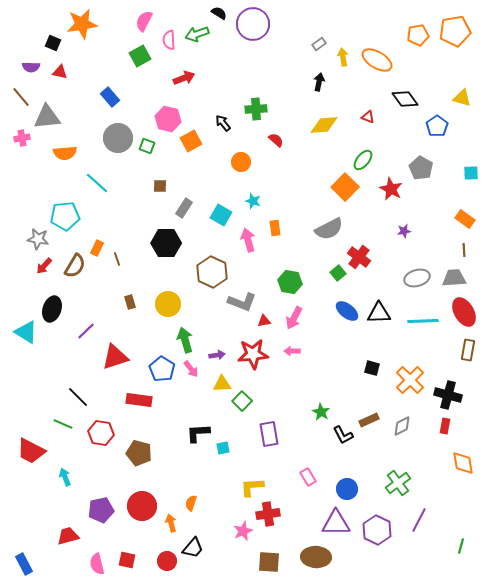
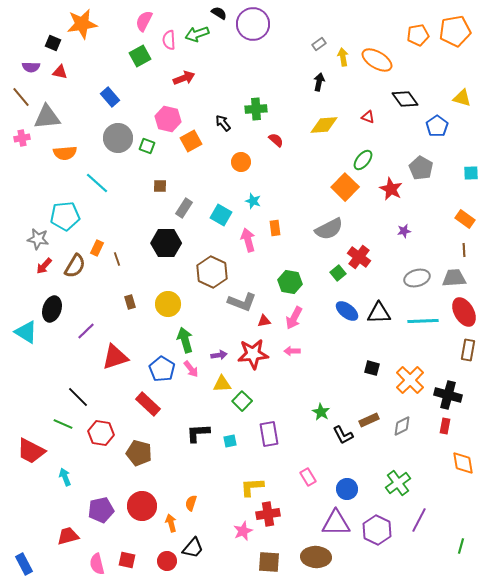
purple arrow at (217, 355): moved 2 px right
red rectangle at (139, 400): moved 9 px right, 4 px down; rotated 35 degrees clockwise
cyan square at (223, 448): moved 7 px right, 7 px up
